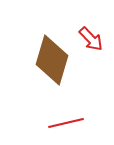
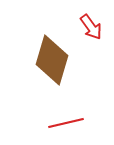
red arrow: moved 12 px up; rotated 8 degrees clockwise
